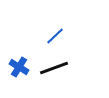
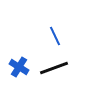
blue line: rotated 72 degrees counterclockwise
